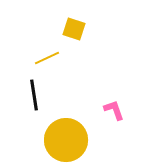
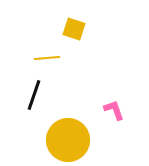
yellow line: rotated 20 degrees clockwise
black line: rotated 28 degrees clockwise
yellow circle: moved 2 px right
